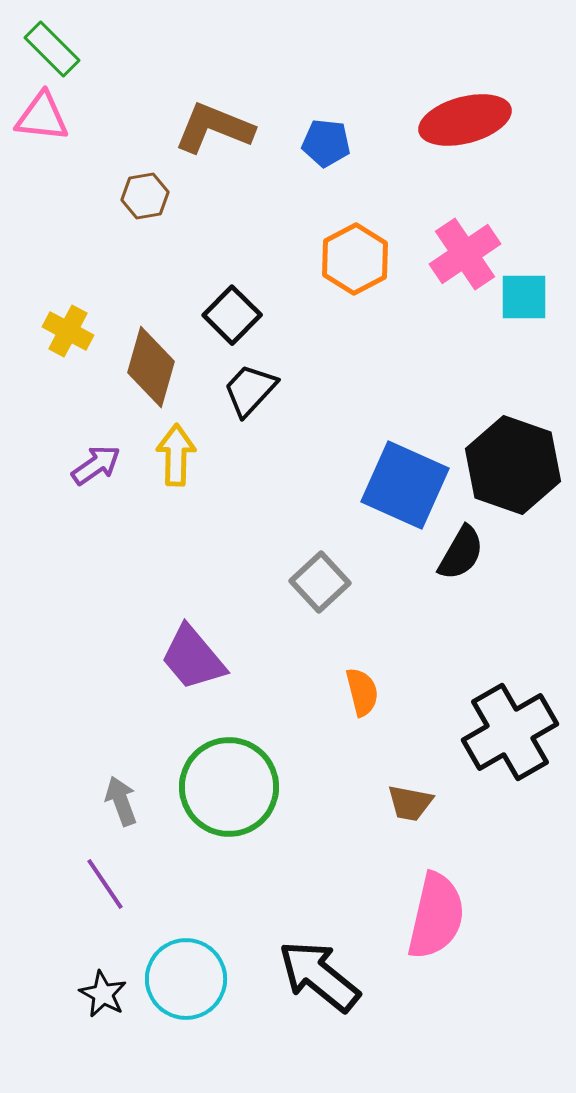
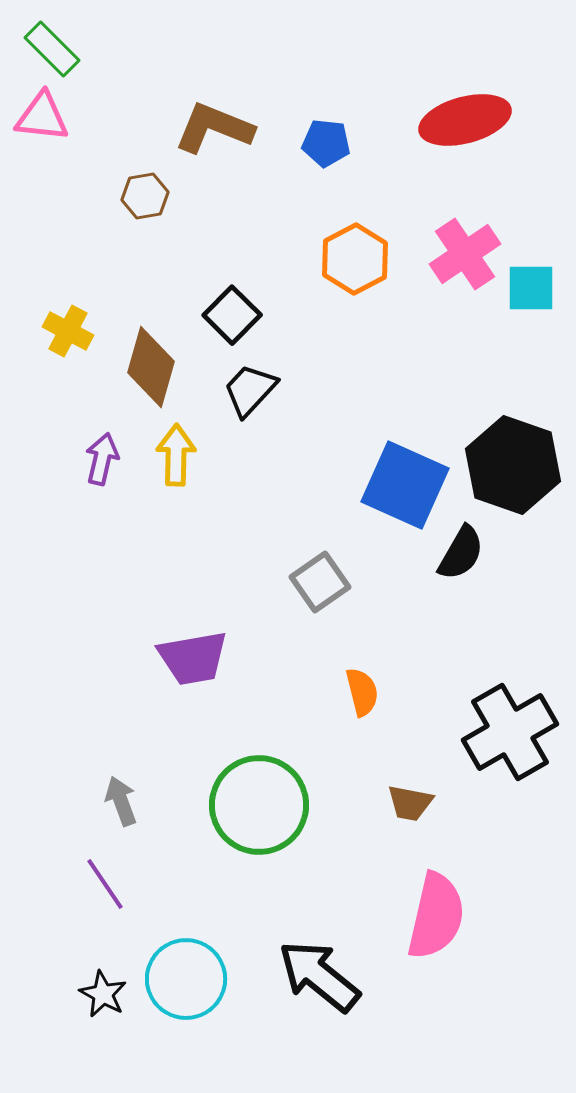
cyan square: moved 7 px right, 9 px up
purple arrow: moved 6 px right, 6 px up; rotated 42 degrees counterclockwise
gray square: rotated 8 degrees clockwise
purple trapezoid: rotated 60 degrees counterclockwise
green circle: moved 30 px right, 18 px down
